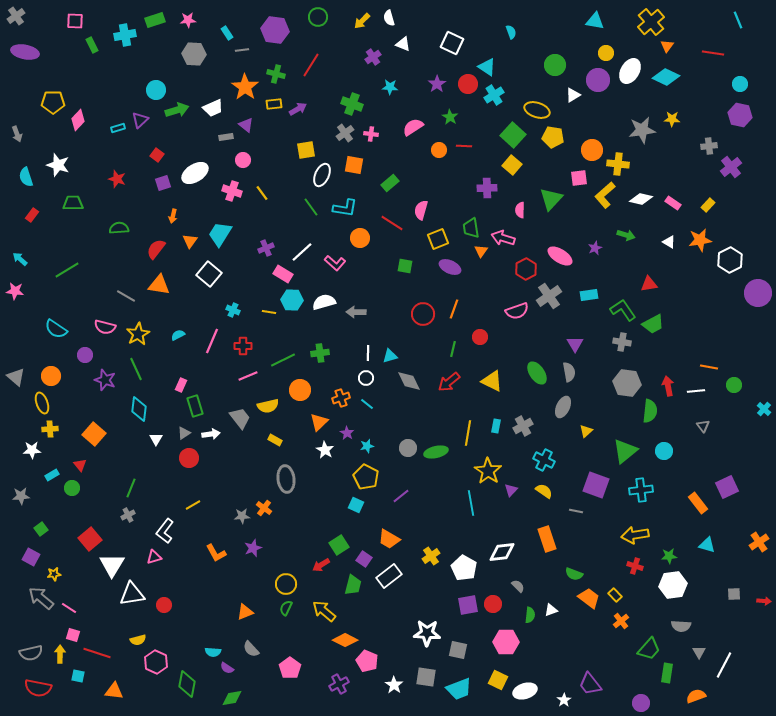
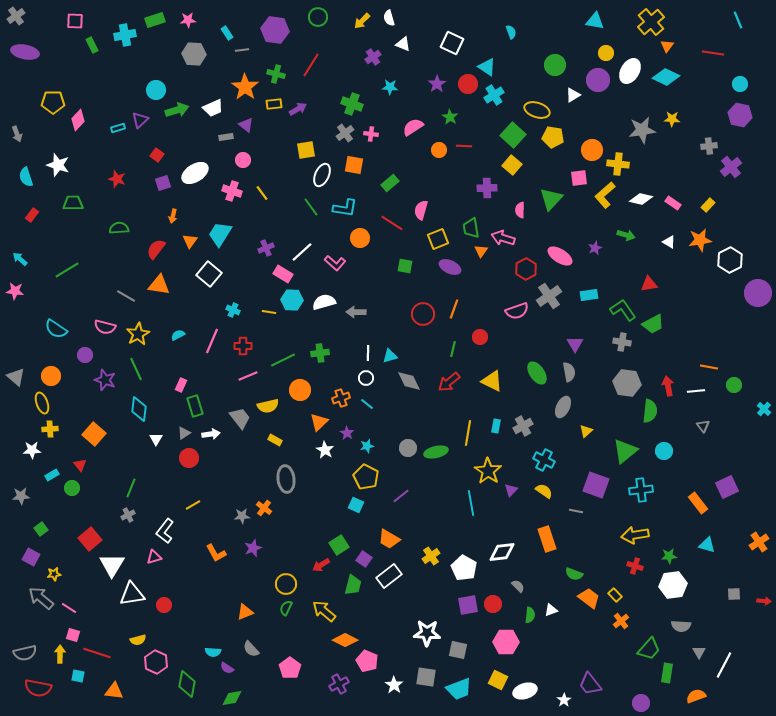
gray semicircle at (31, 653): moved 6 px left
